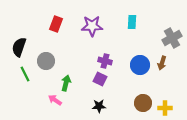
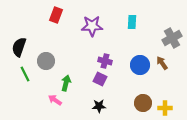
red rectangle: moved 9 px up
brown arrow: rotated 128 degrees clockwise
